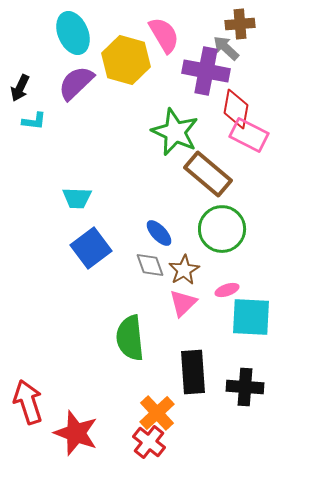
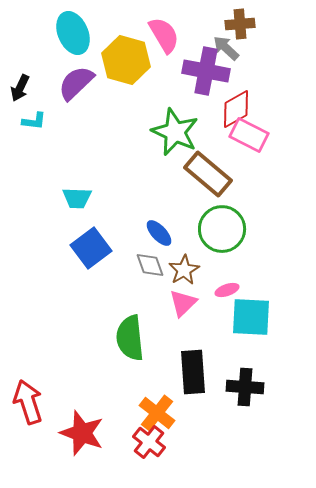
red diamond: rotated 51 degrees clockwise
orange cross: rotated 9 degrees counterclockwise
red star: moved 6 px right
